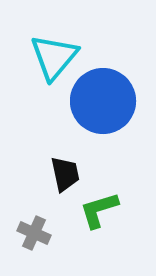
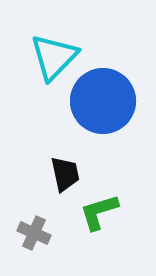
cyan triangle: rotated 4 degrees clockwise
green L-shape: moved 2 px down
